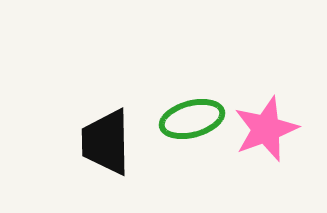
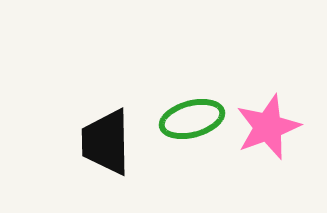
pink star: moved 2 px right, 2 px up
